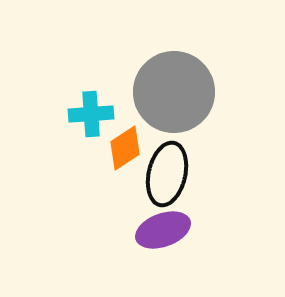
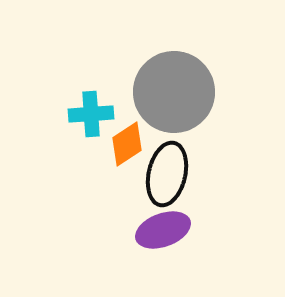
orange diamond: moved 2 px right, 4 px up
